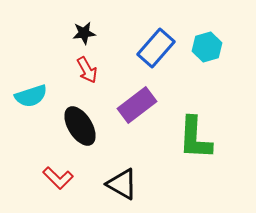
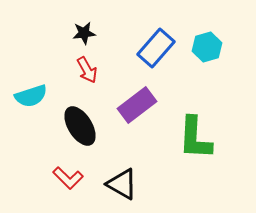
red L-shape: moved 10 px right
